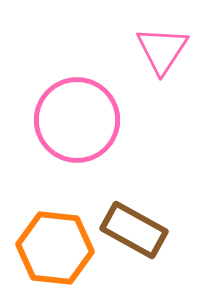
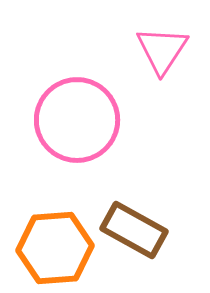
orange hexagon: rotated 10 degrees counterclockwise
